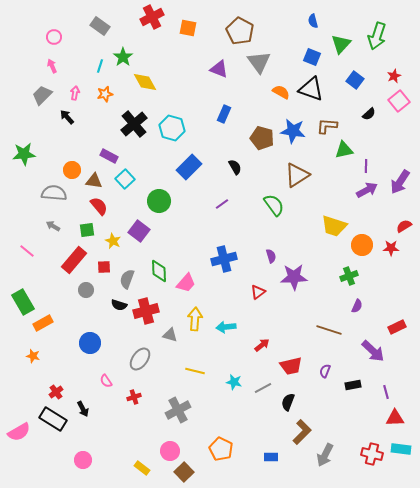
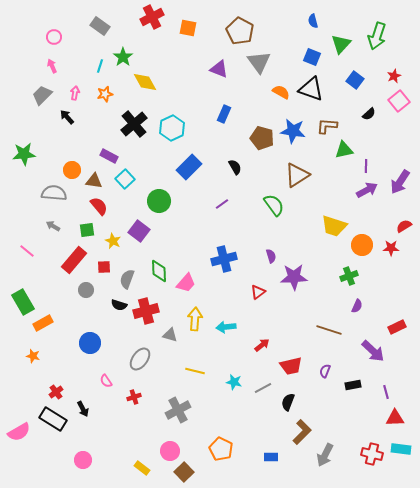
cyan hexagon at (172, 128): rotated 20 degrees clockwise
